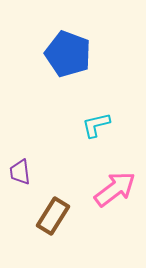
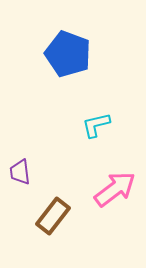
brown rectangle: rotated 6 degrees clockwise
